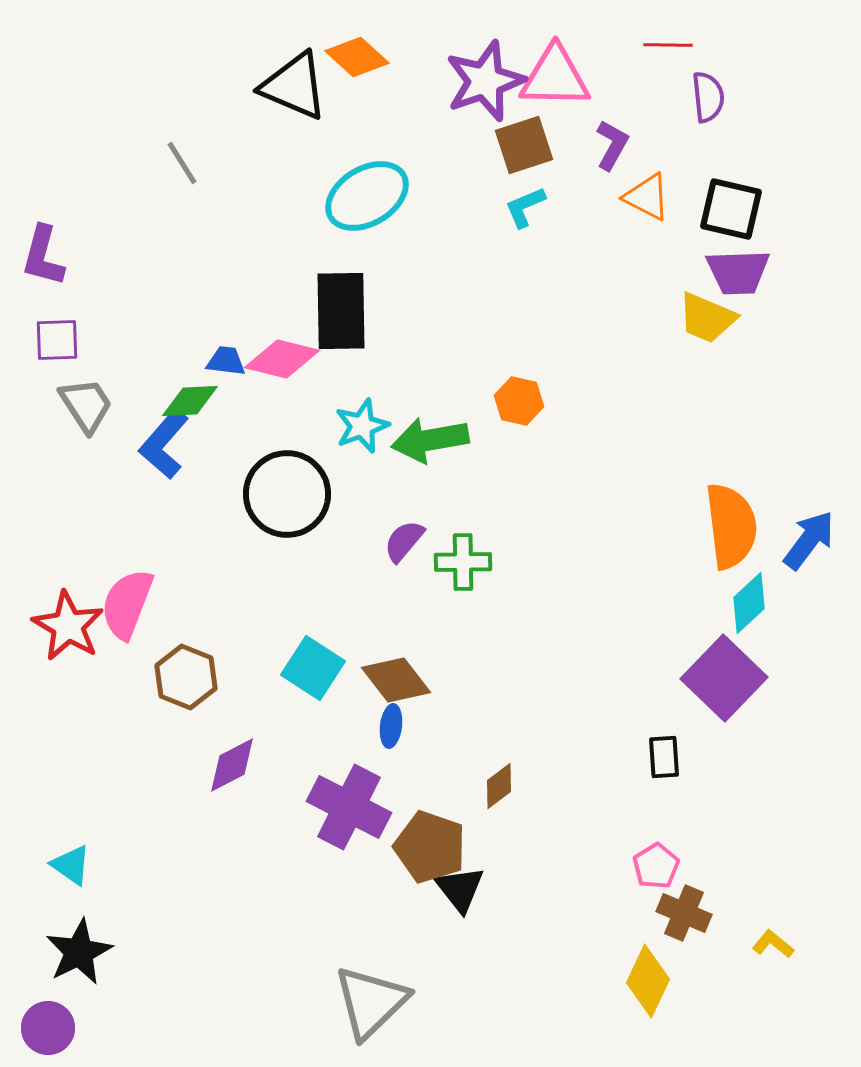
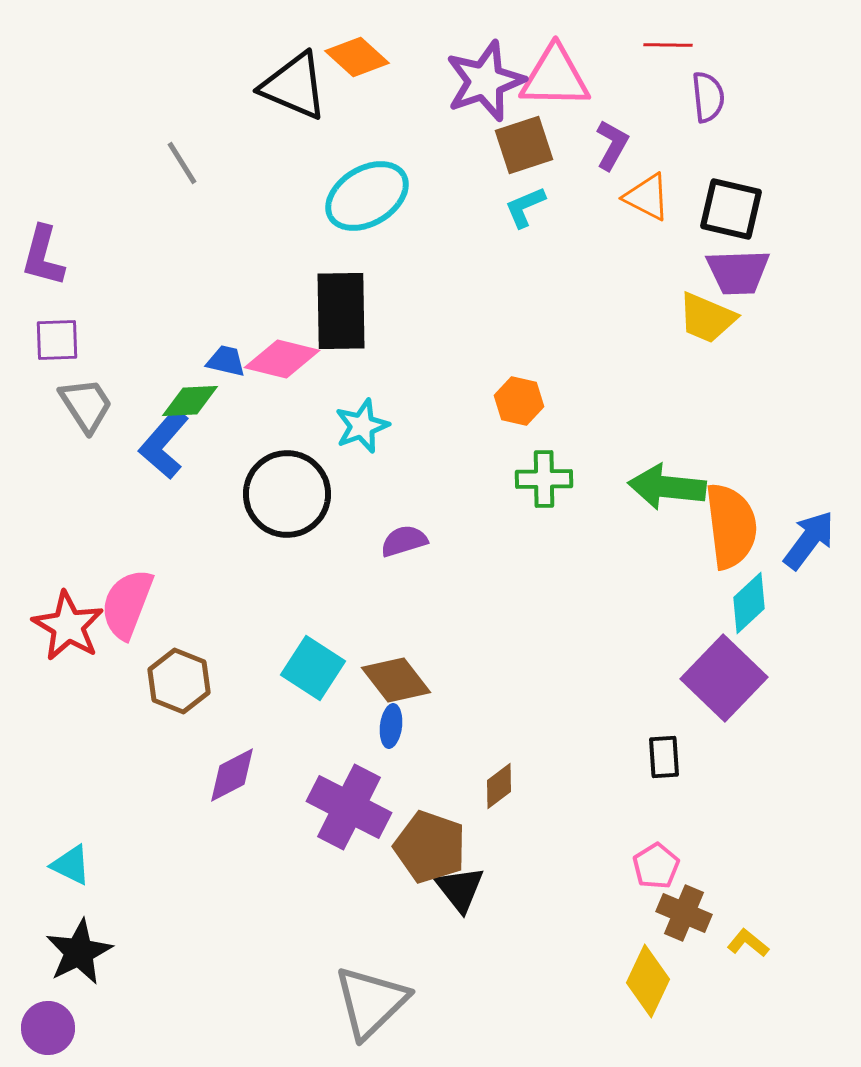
blue trapezoid at (226, 361): rotated 6 degrees clockwise
green arrow at (430, 440): moved 237 px right, 47 px down; rotated 16 degrees clockwise
purple semicircle at (404, 541): rotated 33 degrees clockwise
green cross at (463, 562): moved 81 px right, 83 px up
brown hexagon at (186, 677): moved 7 px left, 4 px down
purple diamond at (232, 765): moved 10 px down
cyan triangle at (71, 865): rotated 9 degrees counterclockwise
yellow L-shape at (773, 944): moved 25 px left, 1 px up
